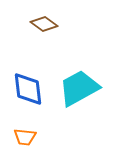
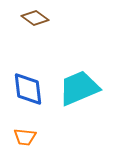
brown diamond: moved 9 px left, 6 px up
cyan trapezoid: rotated 6 degrees clockwise
